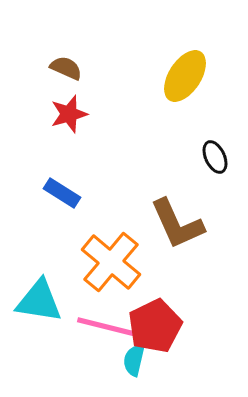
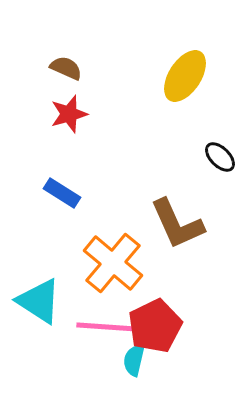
black ellipse: moved 5 px right; rotated 20 degrees counterclockwise
orange cross: moved 2 px right, 1 px down
cyan triangle: rotated 24 degrees clockwise
pink line: rotated 10 degrees counterclockwise
